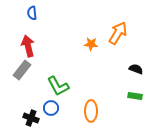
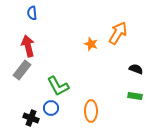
orange star: rotated 16 degrees clockwise
